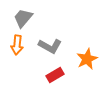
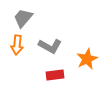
red rectangle: rotated 24 degrees clockwise
